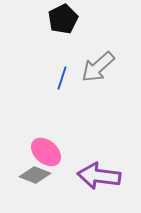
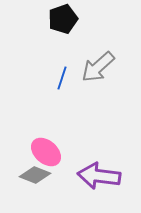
black pentagon: rotated 8 degrees clockwise
